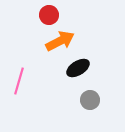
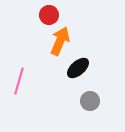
orange arrow: rotated 40 degrees counterclockwise
black ellipse: rotated 10 degrees counterclockwise
gray circle: moved 1 px down
